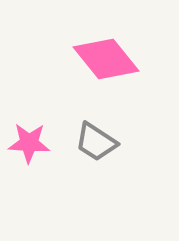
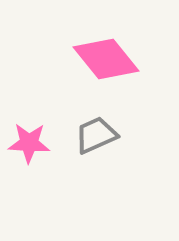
gray trapezoid: moved 7 px up; rotated 123 degrees clockwise
